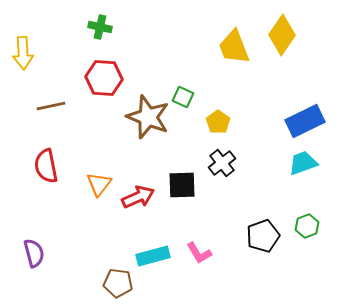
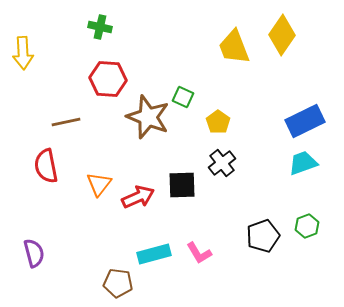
red hexagon: moved 4 px right, 1 px down
brown line: moved 15 px right, 16 px down
cyan rectangle: moved 1 px right, 2 px up
